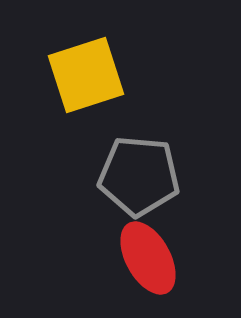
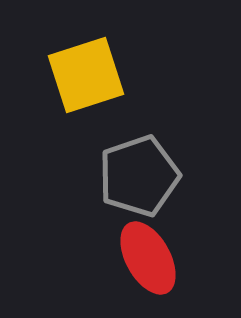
gray pentagon: rotated 24 degrees counterclockwise
